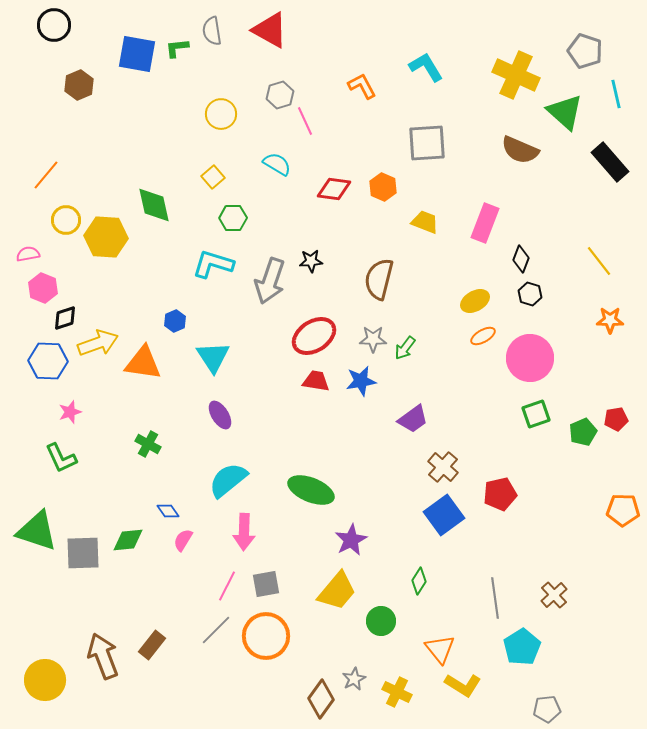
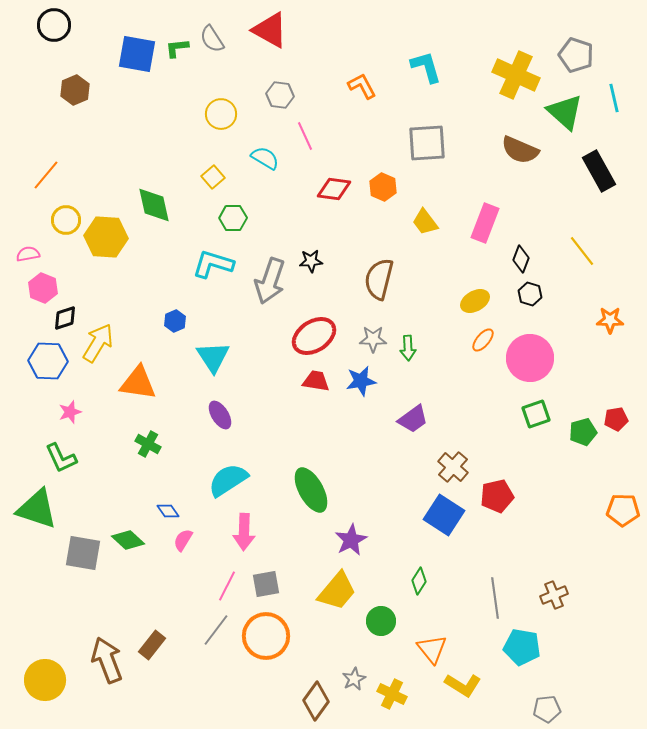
gray semicircle at (212, 31): moved 8 px down; rotated 24 degrees counterclockwise
gray pentagon at (585, 51): moved 9 px left, 4 px down
cyan L-shape at (426, 67): rotated 15 degrees clockwise
brown hexagon at (79, 85): moved 4 px left, 5 px down
cyan line at (616, 94): moved 2 px left, 4 px down
gray hexagon at (280, 95): rotated 24 degrees clockwise
pink line at (305, 121): moved 15 px down
black rectangle at (610, 162): moved 11 px left, 9 px down; rotated 12 degrees clockwise
cyan semicircle at (277, 164): moved 12 px left, 6 px up
yellow trapezoid at (425, 222): rotated 148 degrees counterclockwise
yellow line at (599, 261): moved 17 px left, 10 px up
orange ellipse at (483, 336): moved 4 px down; rotated 20 degrees counterclockwise
yellow arrow at (98, 343): rotated 39 degrees counterclockwise
green arrow at (405, 348): moved 3 px right; rotated 40 degrees counterclockwise
orange triangle at (143, 363): moved 5 px left, 20 px down
green pentagon at (583, 432): rotated 8 degrees clockwise
brown cross at (443, 467): moved 10 px right
cyan semicircle at (228, 480): rotated 6 degrees clockwise
green ellipse at (311, 490): rotated 39 degrees clockwise
red pentagon at (500, 494): moved 3 px left, 2 px down
blue square at (444, 515): rotated 21 degrees counterclockwise
green triangle at (37, 531): moved 22 px up
green diamond at (128, 540): rotated 48 degrees clockwise
gray square at (83, 553): rotated 12 degrees clockwise
brown cross at (554, 595): rotated 20 degrees clockwise
gray line at (216, 630): rotated 8 degrees counterclockwise
cyan pentagon at (522, 647): rotated 30 degrees counterclockwise
orange triangle at (440, 649): moved 8 px left
brown arrow at (103, 656): moved 4 px right, 4 px down
yellow cross at (397, 692): moved 5 px left, 2 px down
brown diamond at (321, 699): moved 5 px left, 2 px down
